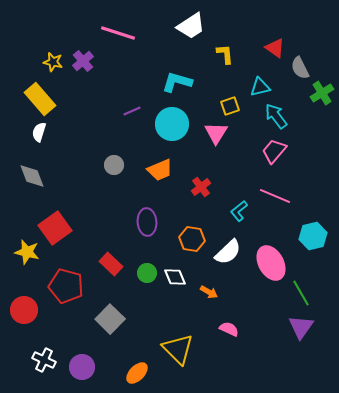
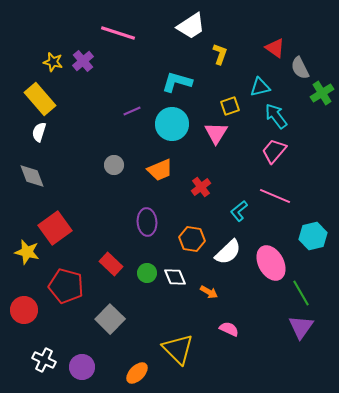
yellow L-shape at (225, 54): moved 5 px left; rotated 25 degrees clockwise
